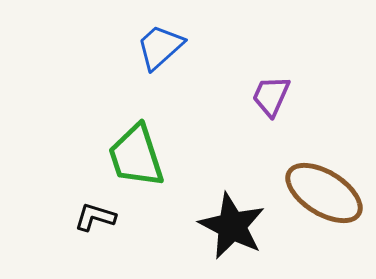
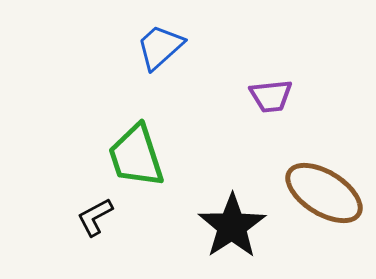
purple trapezoid: rotated 120 degrees counterclockwise
black L-shape: rotated 45 degrees counterclockwise
black star: rotated 12 degrees clockwise
